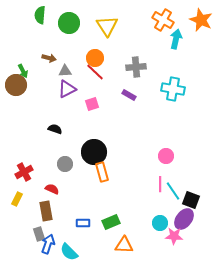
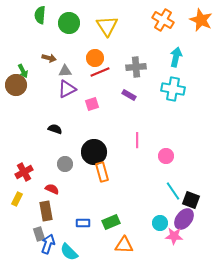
cyan arrow: moved 18 px down
red line: moved 5 px right; rotated 66 degrees counterclockwise
pink line: moved 23 px left, 44 px up
